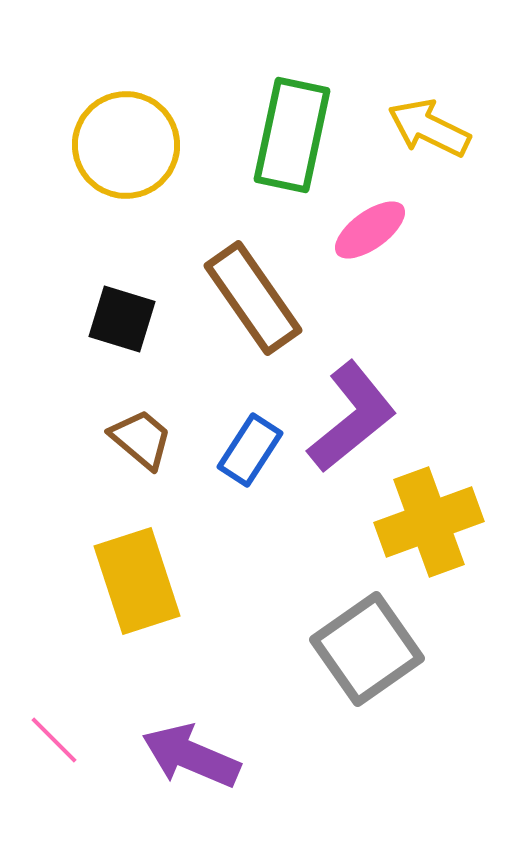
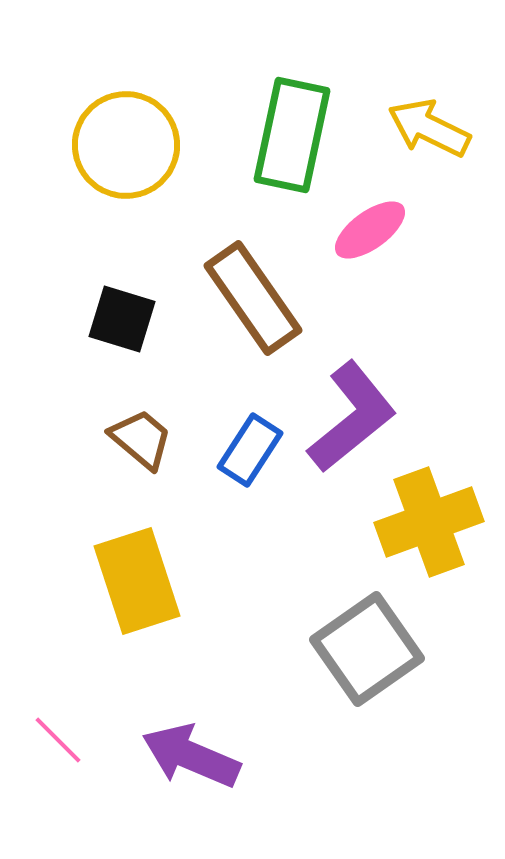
pink line: moved 4 px right
